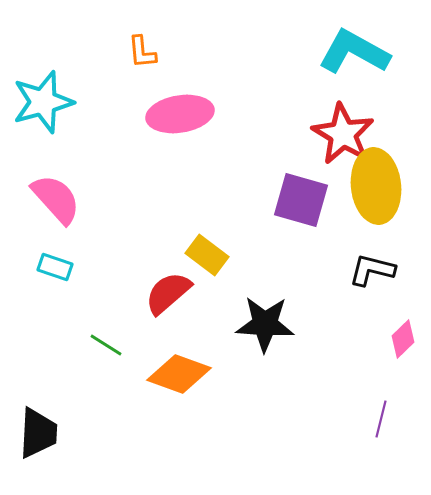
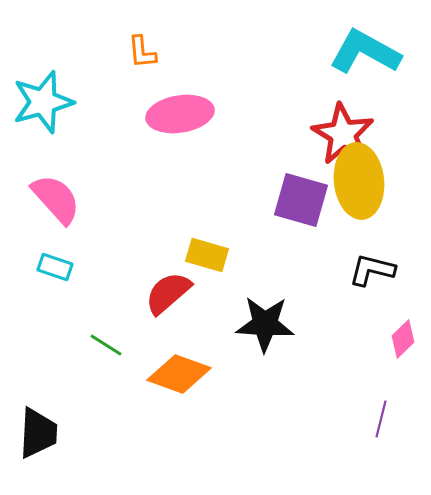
cyan L-shape: moved 11 px right
yellow ellipse: moved 17 px left, 5 px up
yellow rectangle: rotated 21 degrees counterclockwise
